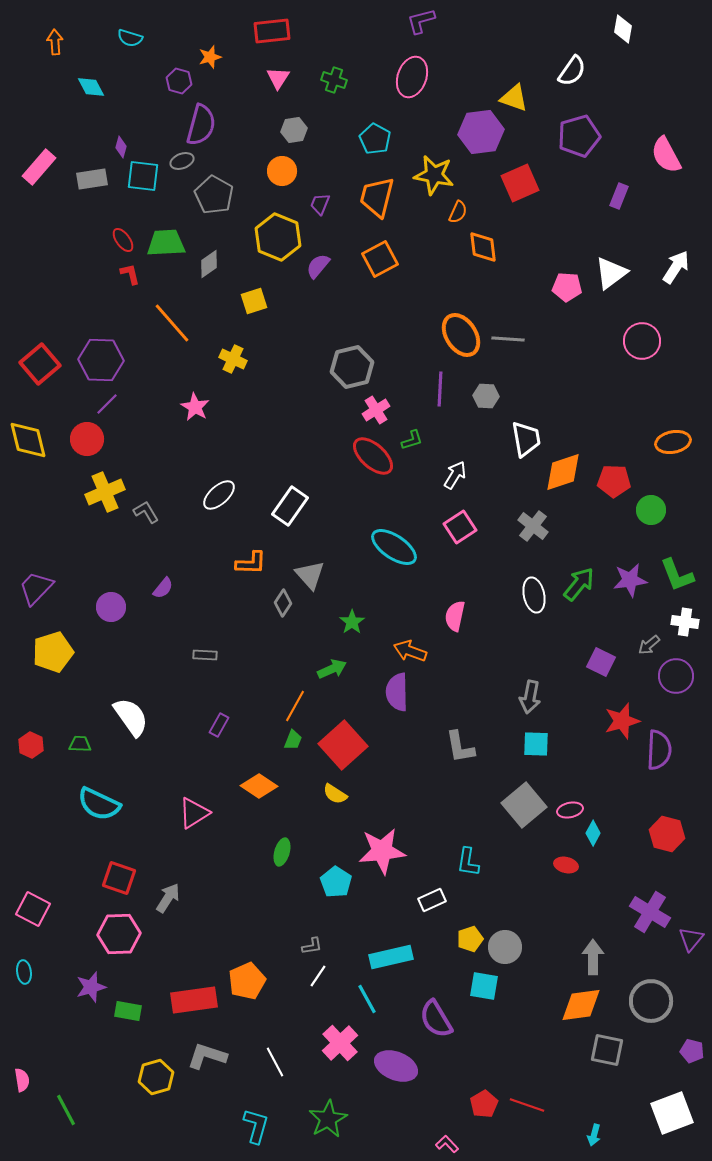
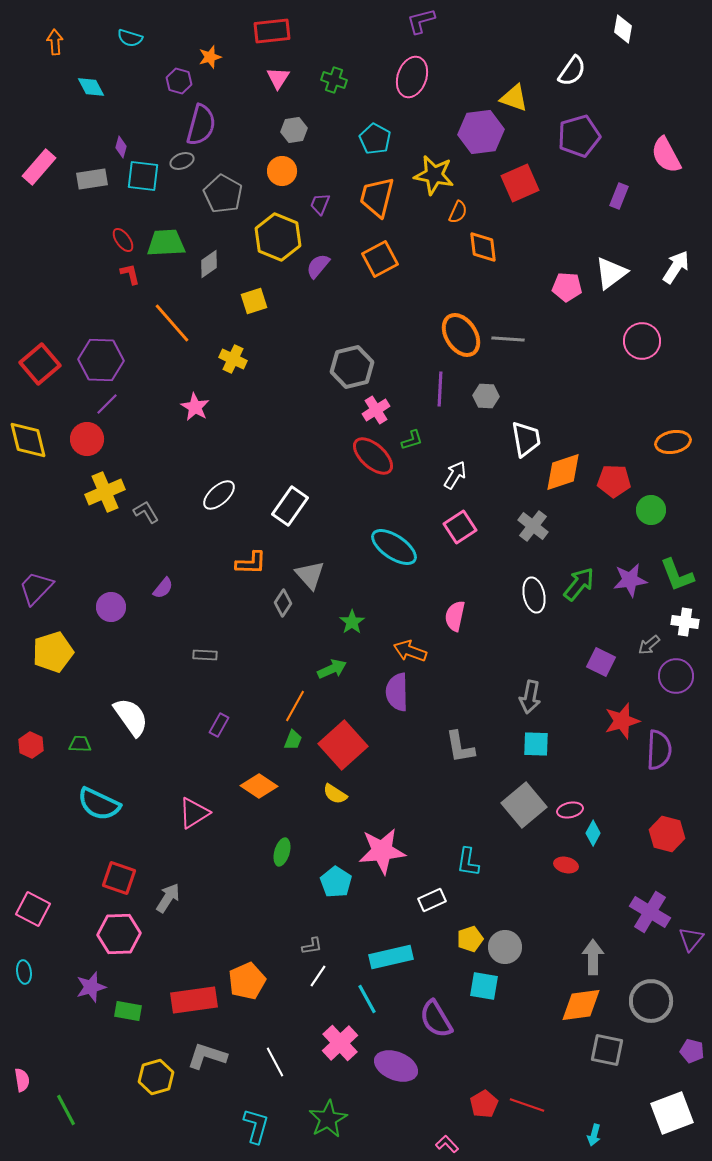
gray pentagon at (214, 195): moved 9 px right, 1 px up
